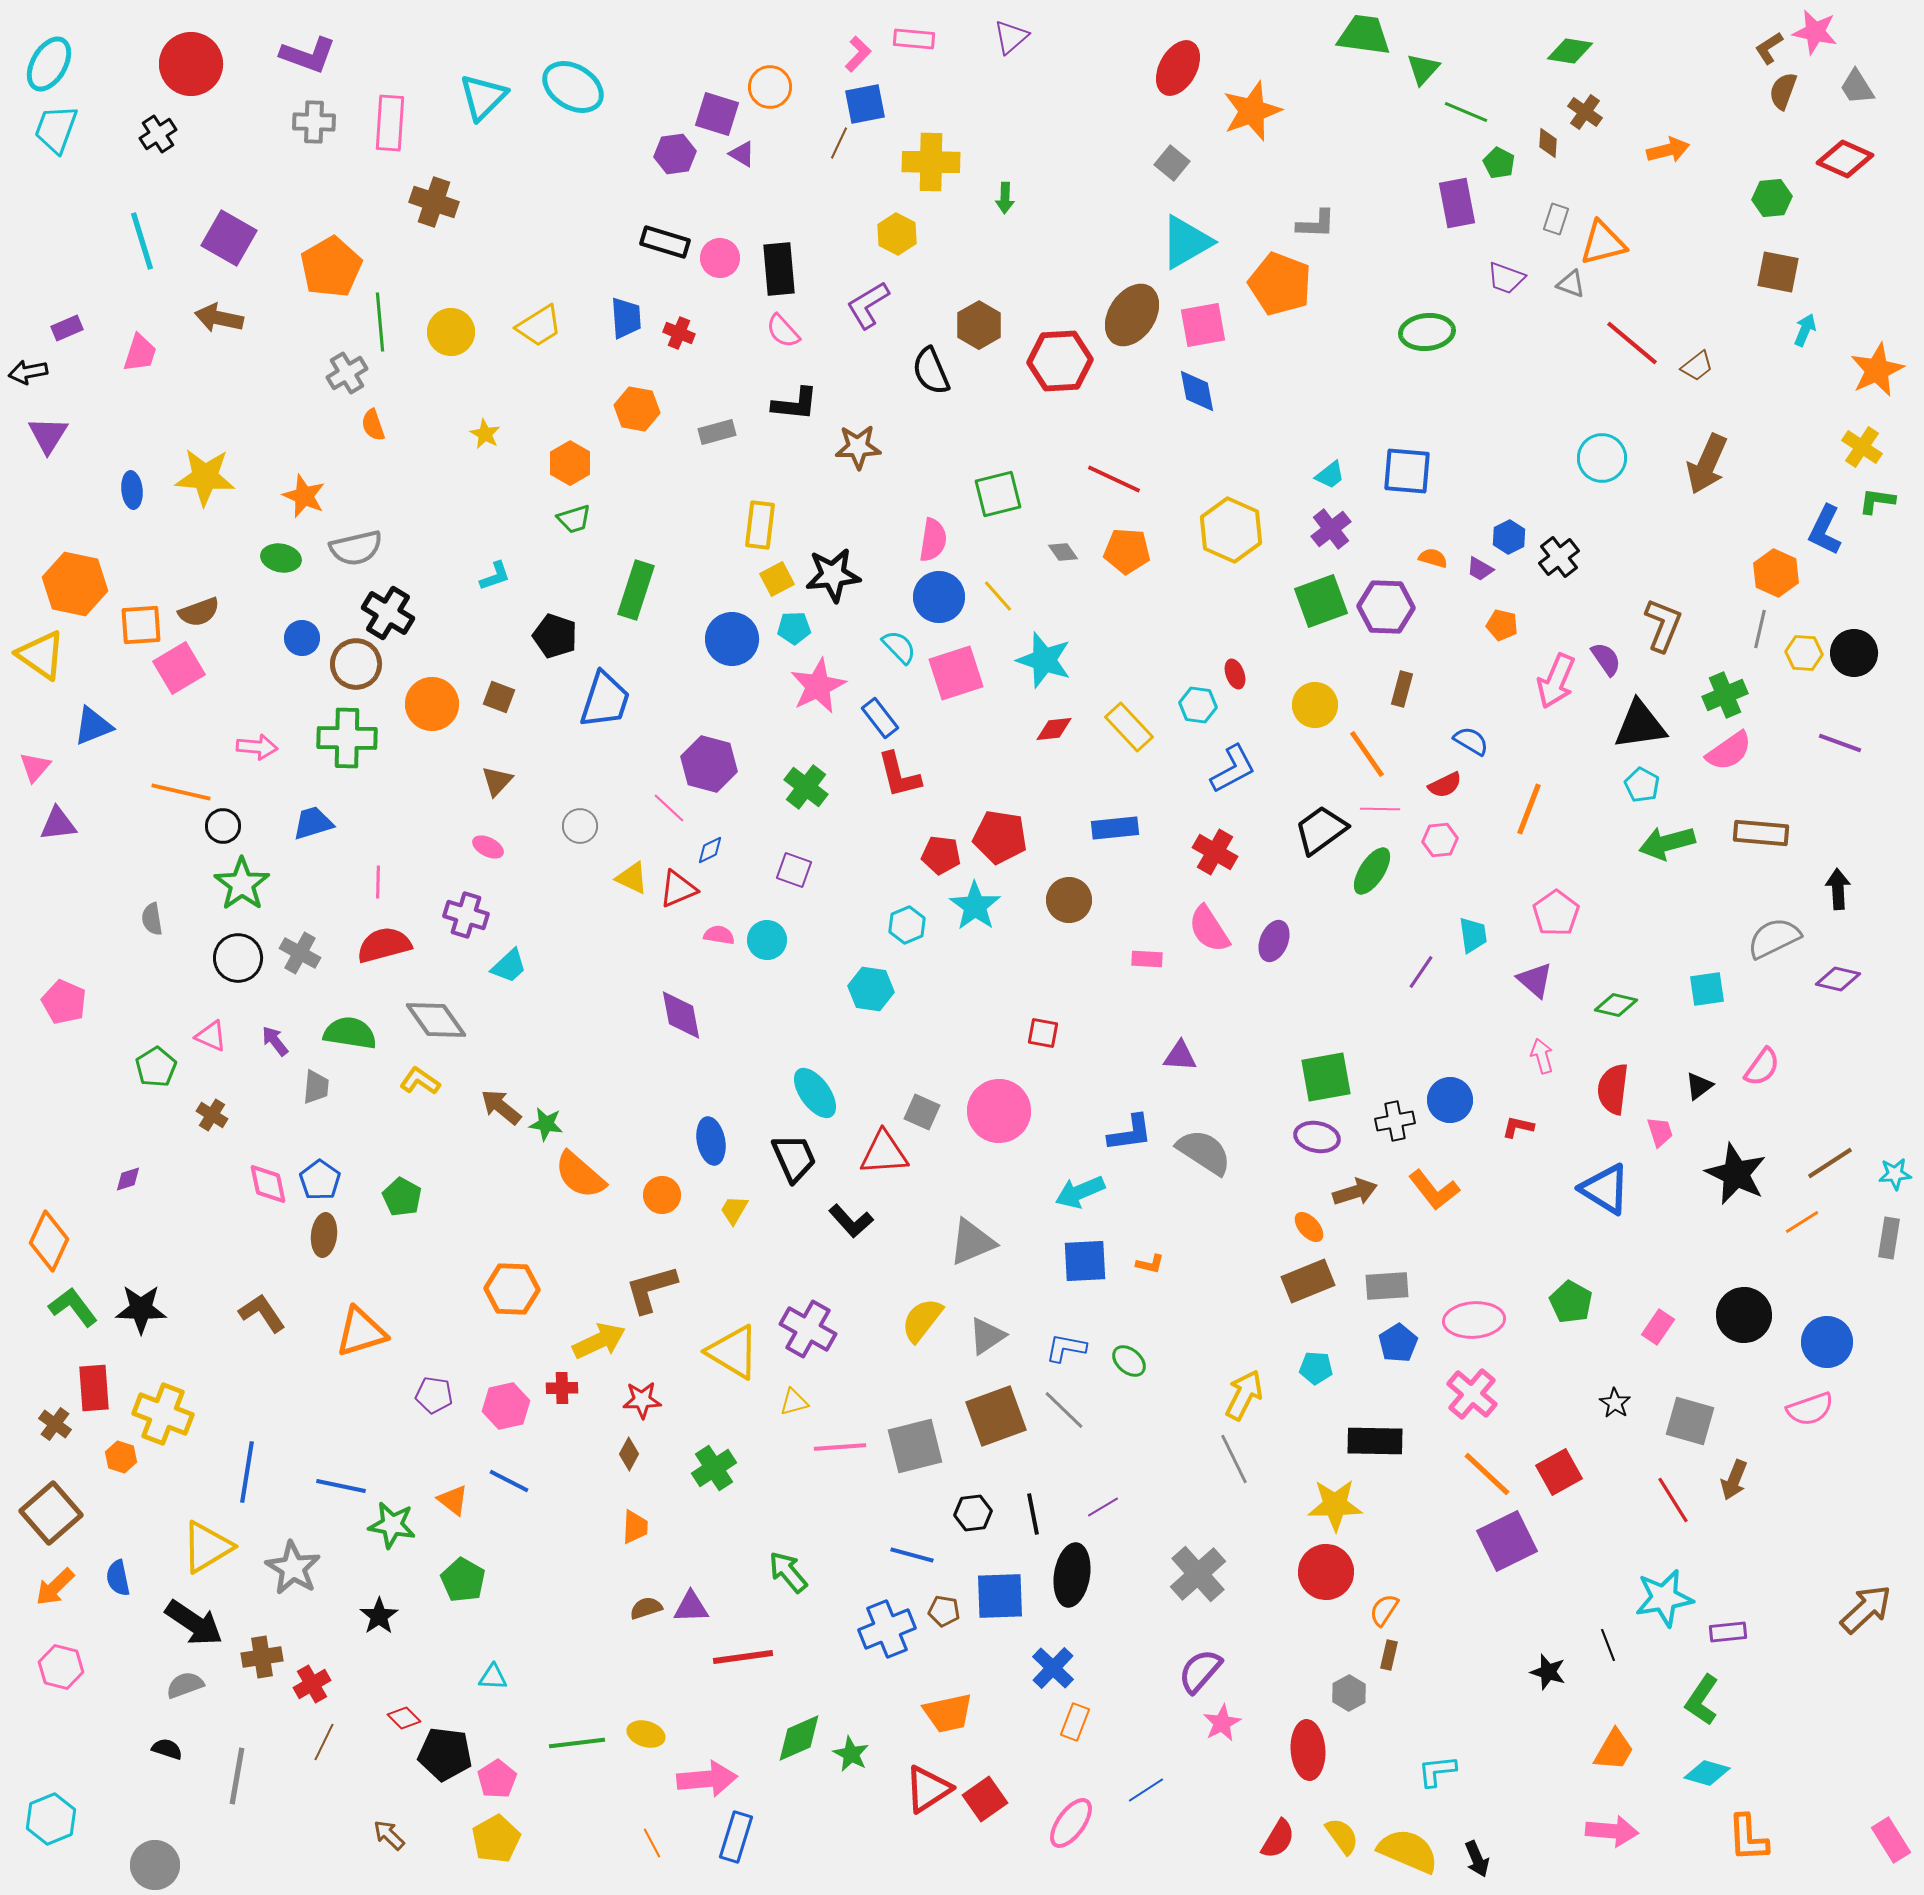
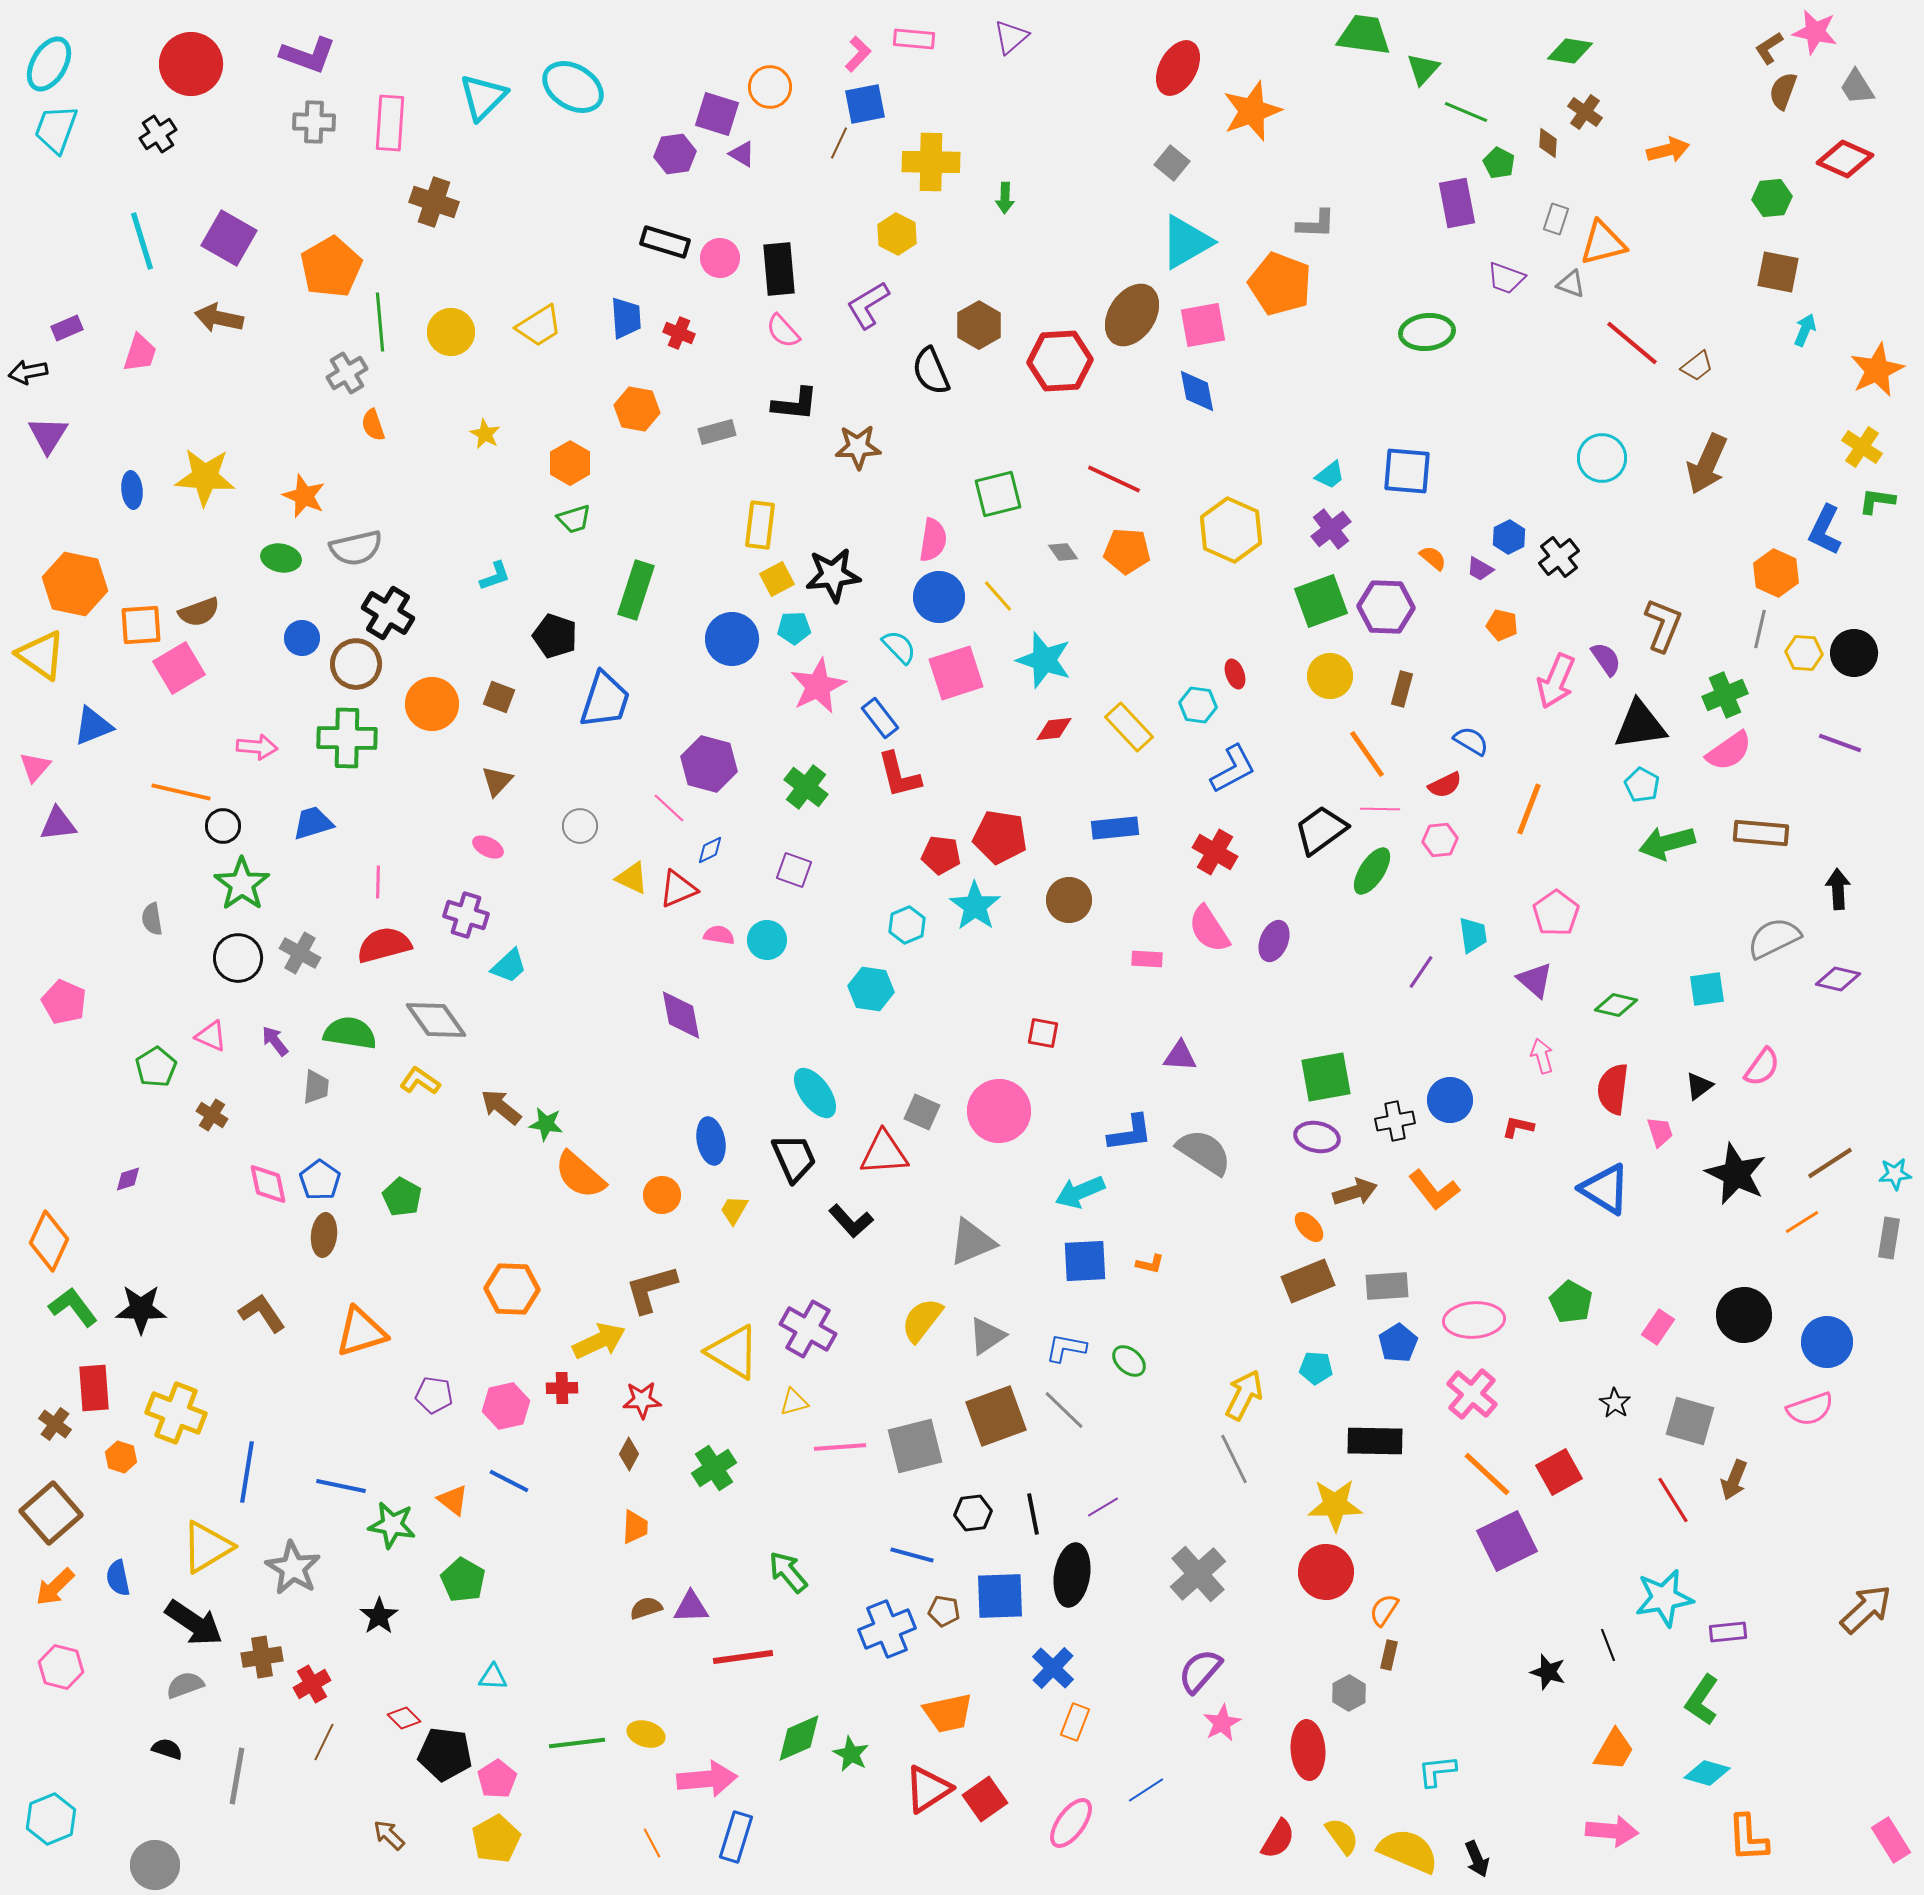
orange semicircle at (1433, 558): rotated 24 degrees clockwise
yellow circle at (1315, 705): moved 15 px right, 29 px up
yellow cross at (163, 1414): moved 13 px right, 1 px up
